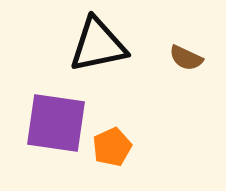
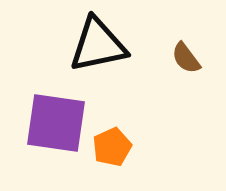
brown semicircle: rotated 28 degrees clockwise
